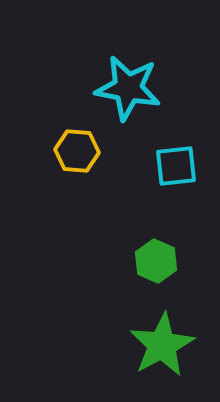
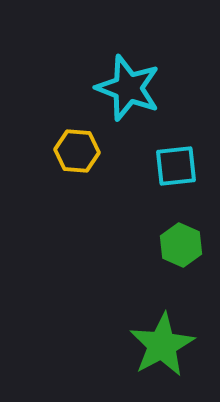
cyan star: rotated 10 degrees clockwise
green hexagon: moved 25 px right, 16 px up
